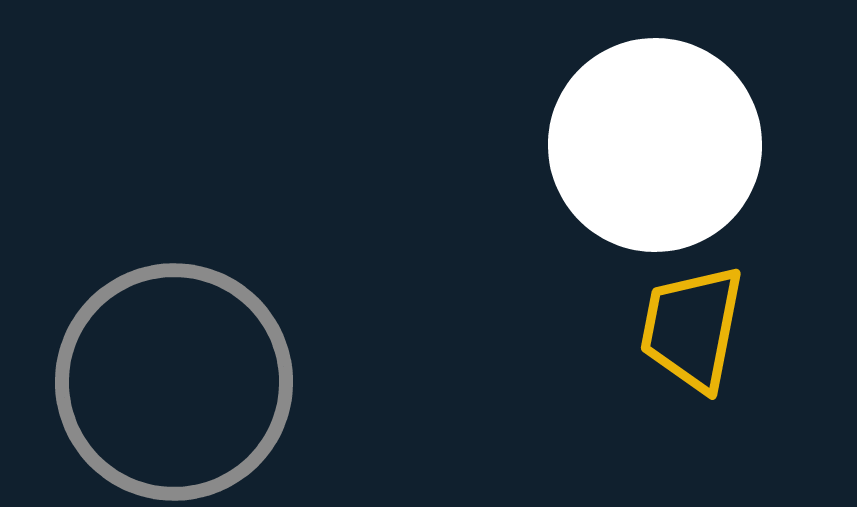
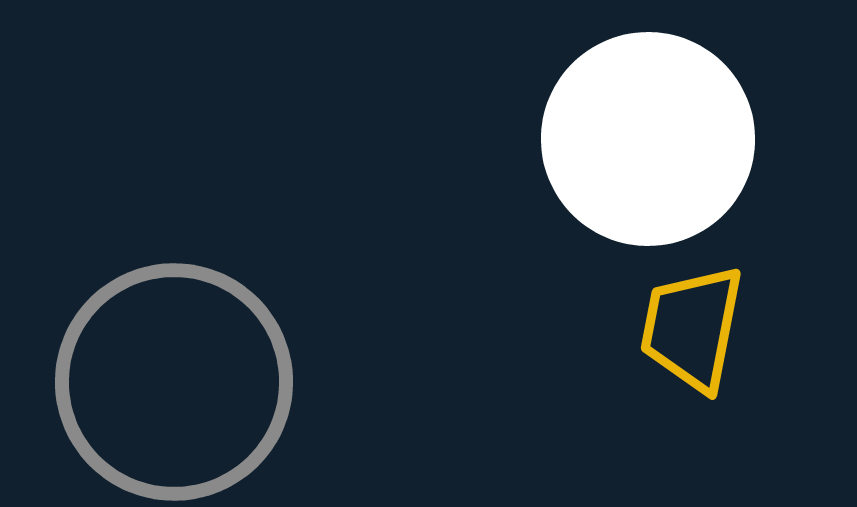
white circle: moved 7 px left, 6 px up
